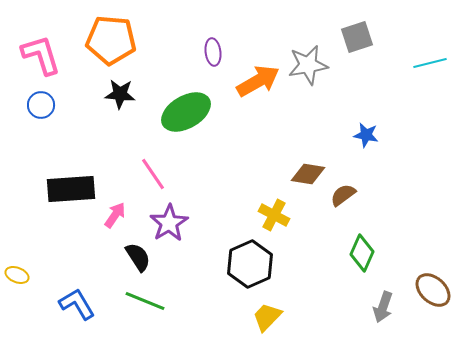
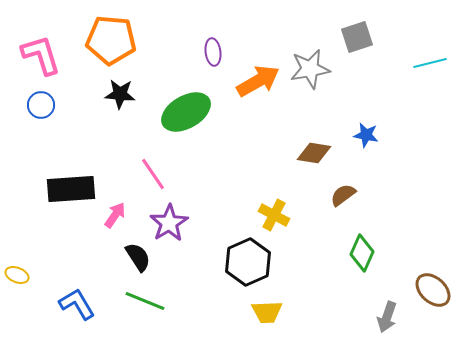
gray star: moved 2 px right, 4 px down
brown diamond: moved 6 px right, 21 px up
black hexagon: moved 2 px left, 2 px up
gray arrow: moved 4 px right, 10 px down
yellow trapezoid: moved 5 px up; rotated 136 degrees counterclockwise
